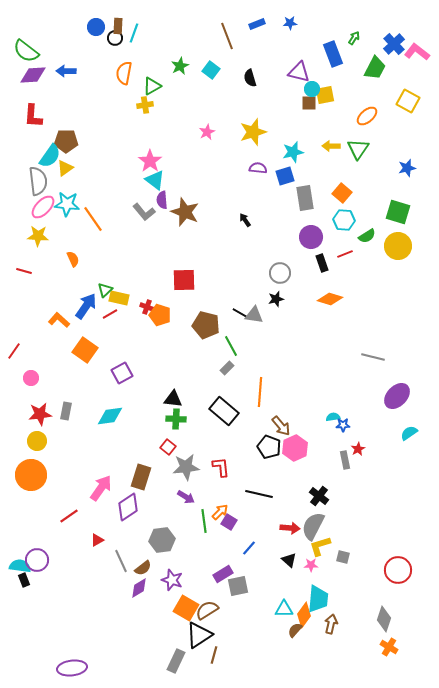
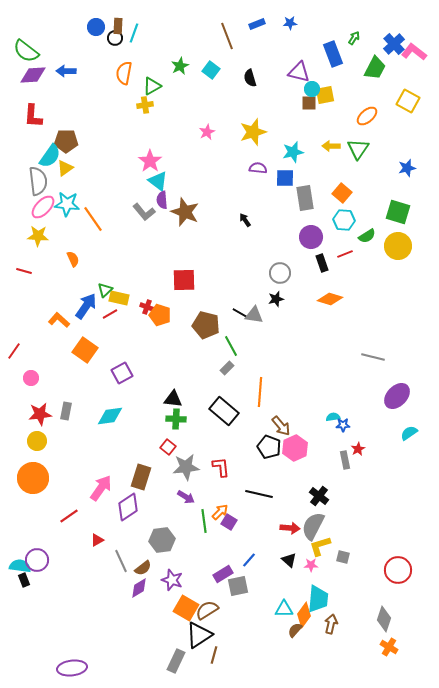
pink L-shape at (417, 52): moved 3 px left
blue square at (285, 176): moved 2 px down; rotated 18 degrees clockwise
cyan triangle at (155, 180): moved 3 px right, 1 px down
orange circle at (31, 475): moved 2 px right, 3 px down
blue line at (249, 548): moved 12 px down
